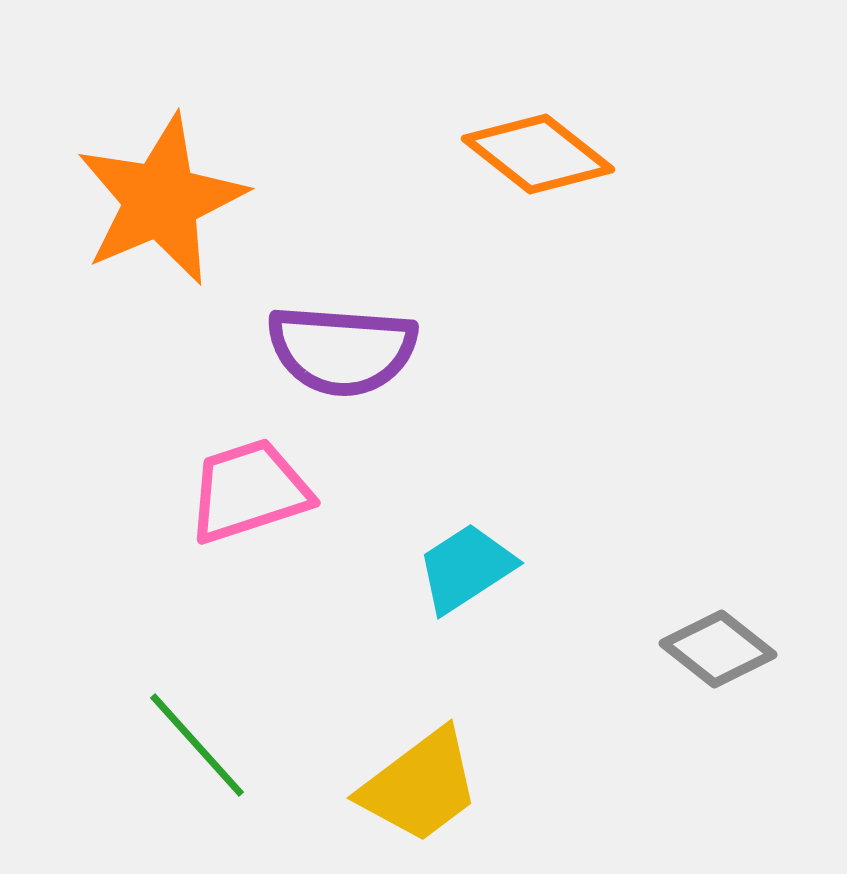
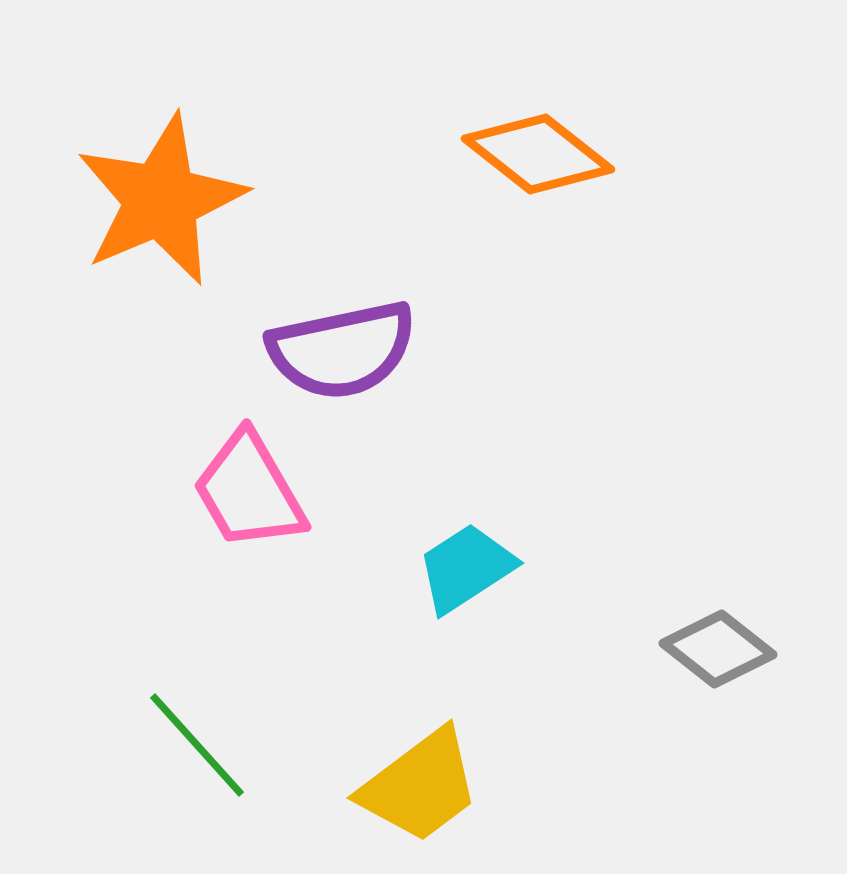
purple semicircle: rotated 16 degrees counterclockwise
pink trapezoid: rotated 102 degrees counterclockwise
